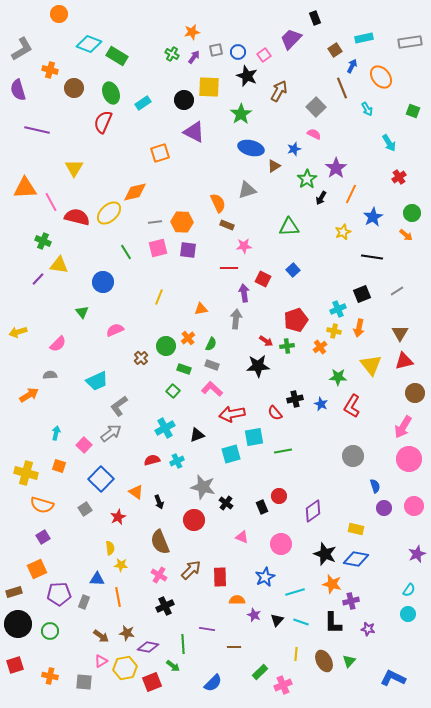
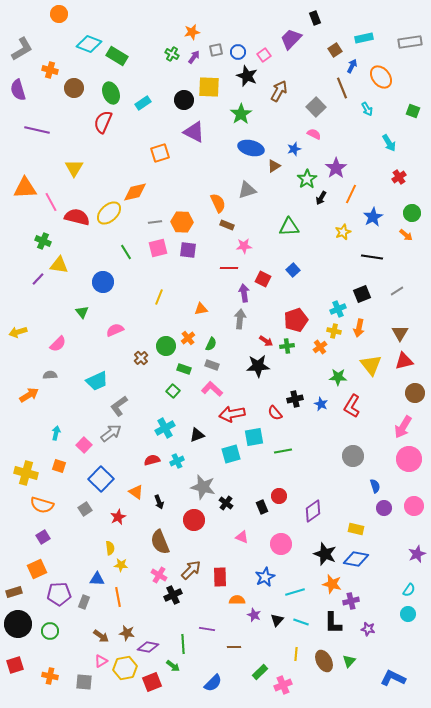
gray arrow at (236, 319): moved 4 px right
black cross at (165, 606): moved 8 px right, 11 px up
